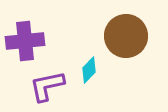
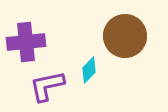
brown circle: moved 1 px left
purple cross: moved 1 px right, 1 px down
